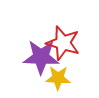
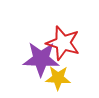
purple star: moved 2 px down
